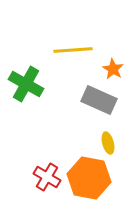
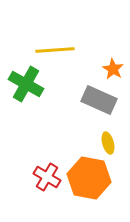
yellow line: moved 18 px left
